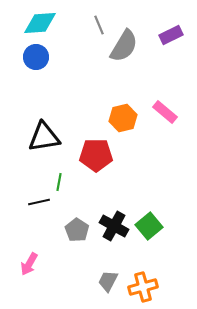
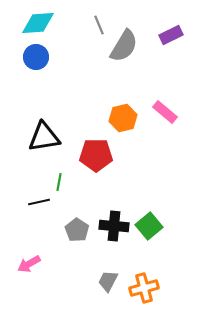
cyan diamond: moved 2 px left
black cross: rotated 24 degrees counterclockwise
pink arrow: rotated 30 degrees clockwise
orange cross: moved 1 px right, 1 px down
